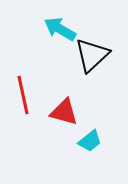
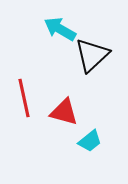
red line: moved 1 px right, 3 px down
